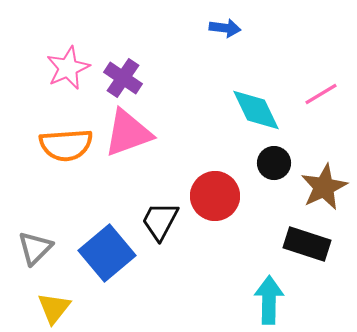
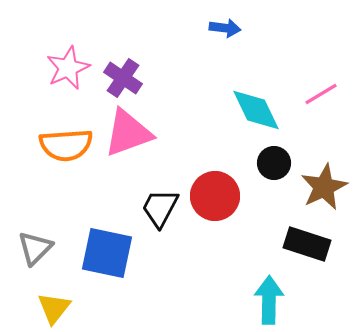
black trapezoid: moved 13 px up
blue square: rotated 38 degrees counterclockwise
